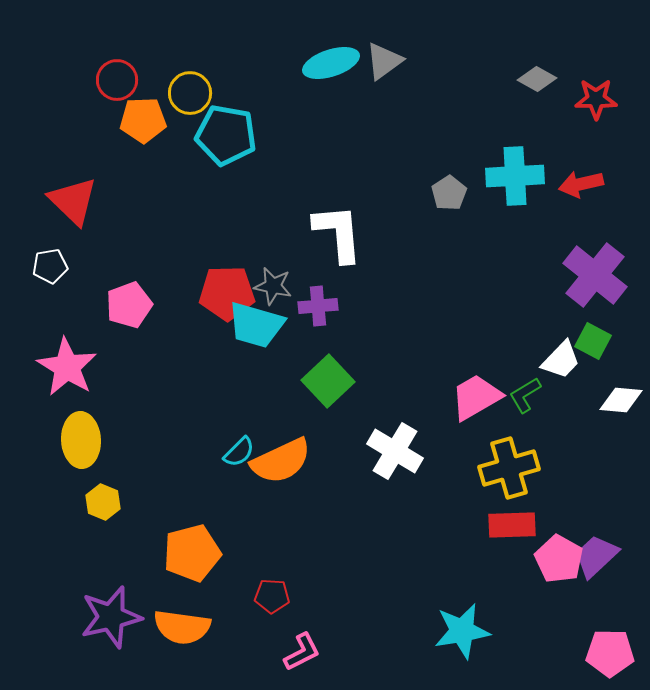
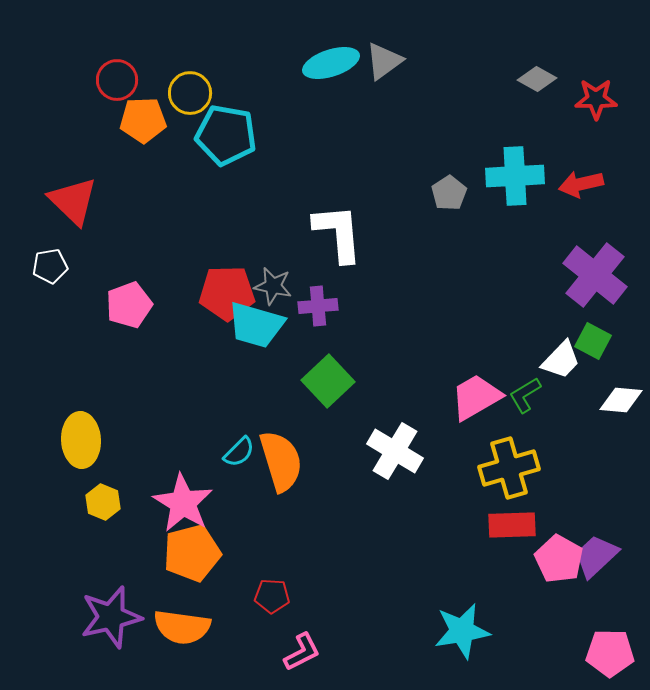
pink star at (67, 367): moved 116 px right, 136 px down
orange semicircle at (281, 461): rotated 82 degrees counterclockwise
